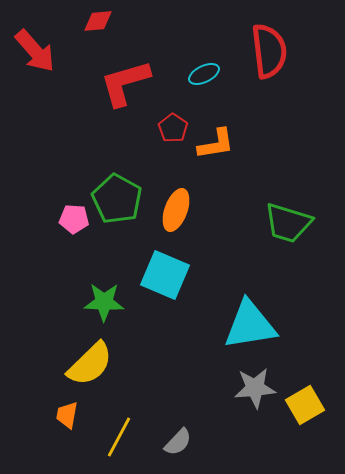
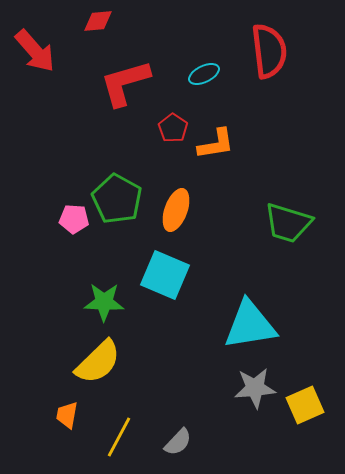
yellow semicircle: moved 8 px right, 2 px up
yellow square: rotated 6 degrees clockwise
